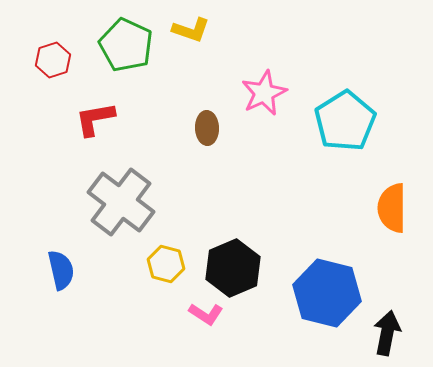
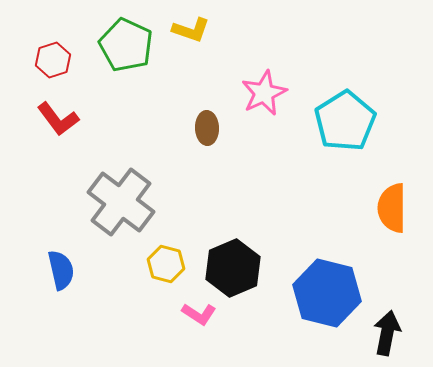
red L-shape: moved 37 px left; rotated 117 degrees counterclockwise
pink L-shape: moved 7 px left
